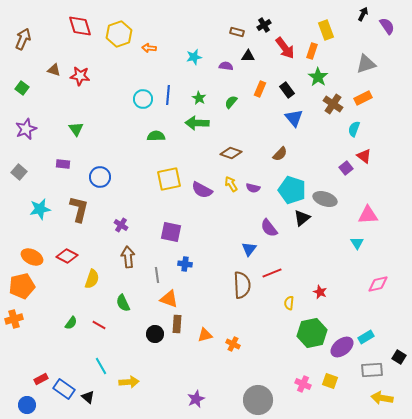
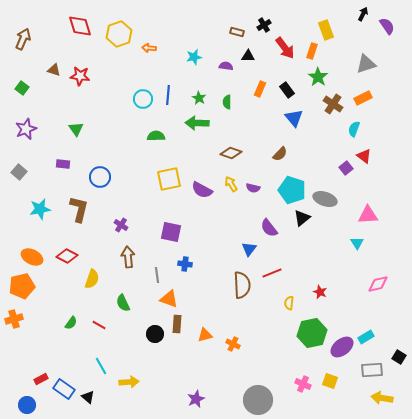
green semicircle at (231, 102): moved 4 px left; rotated 40 degrees counterclockwise
